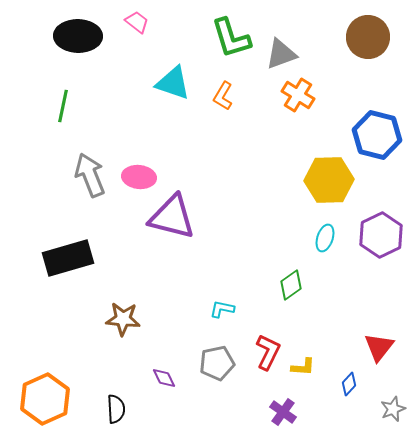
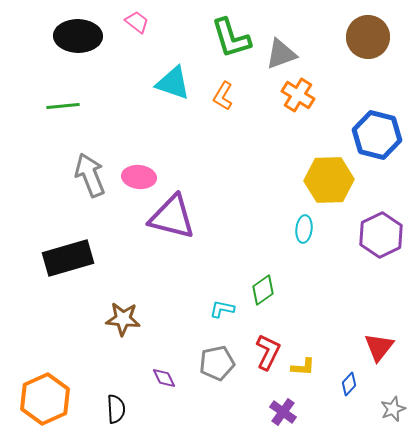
green line: rotated 72 degrees clockwise
cyan ellipse: moved 21 px left, 9 px up; rotated 12 degrees counterclockwise
green diamond: moved 28 px left, 5 px down
